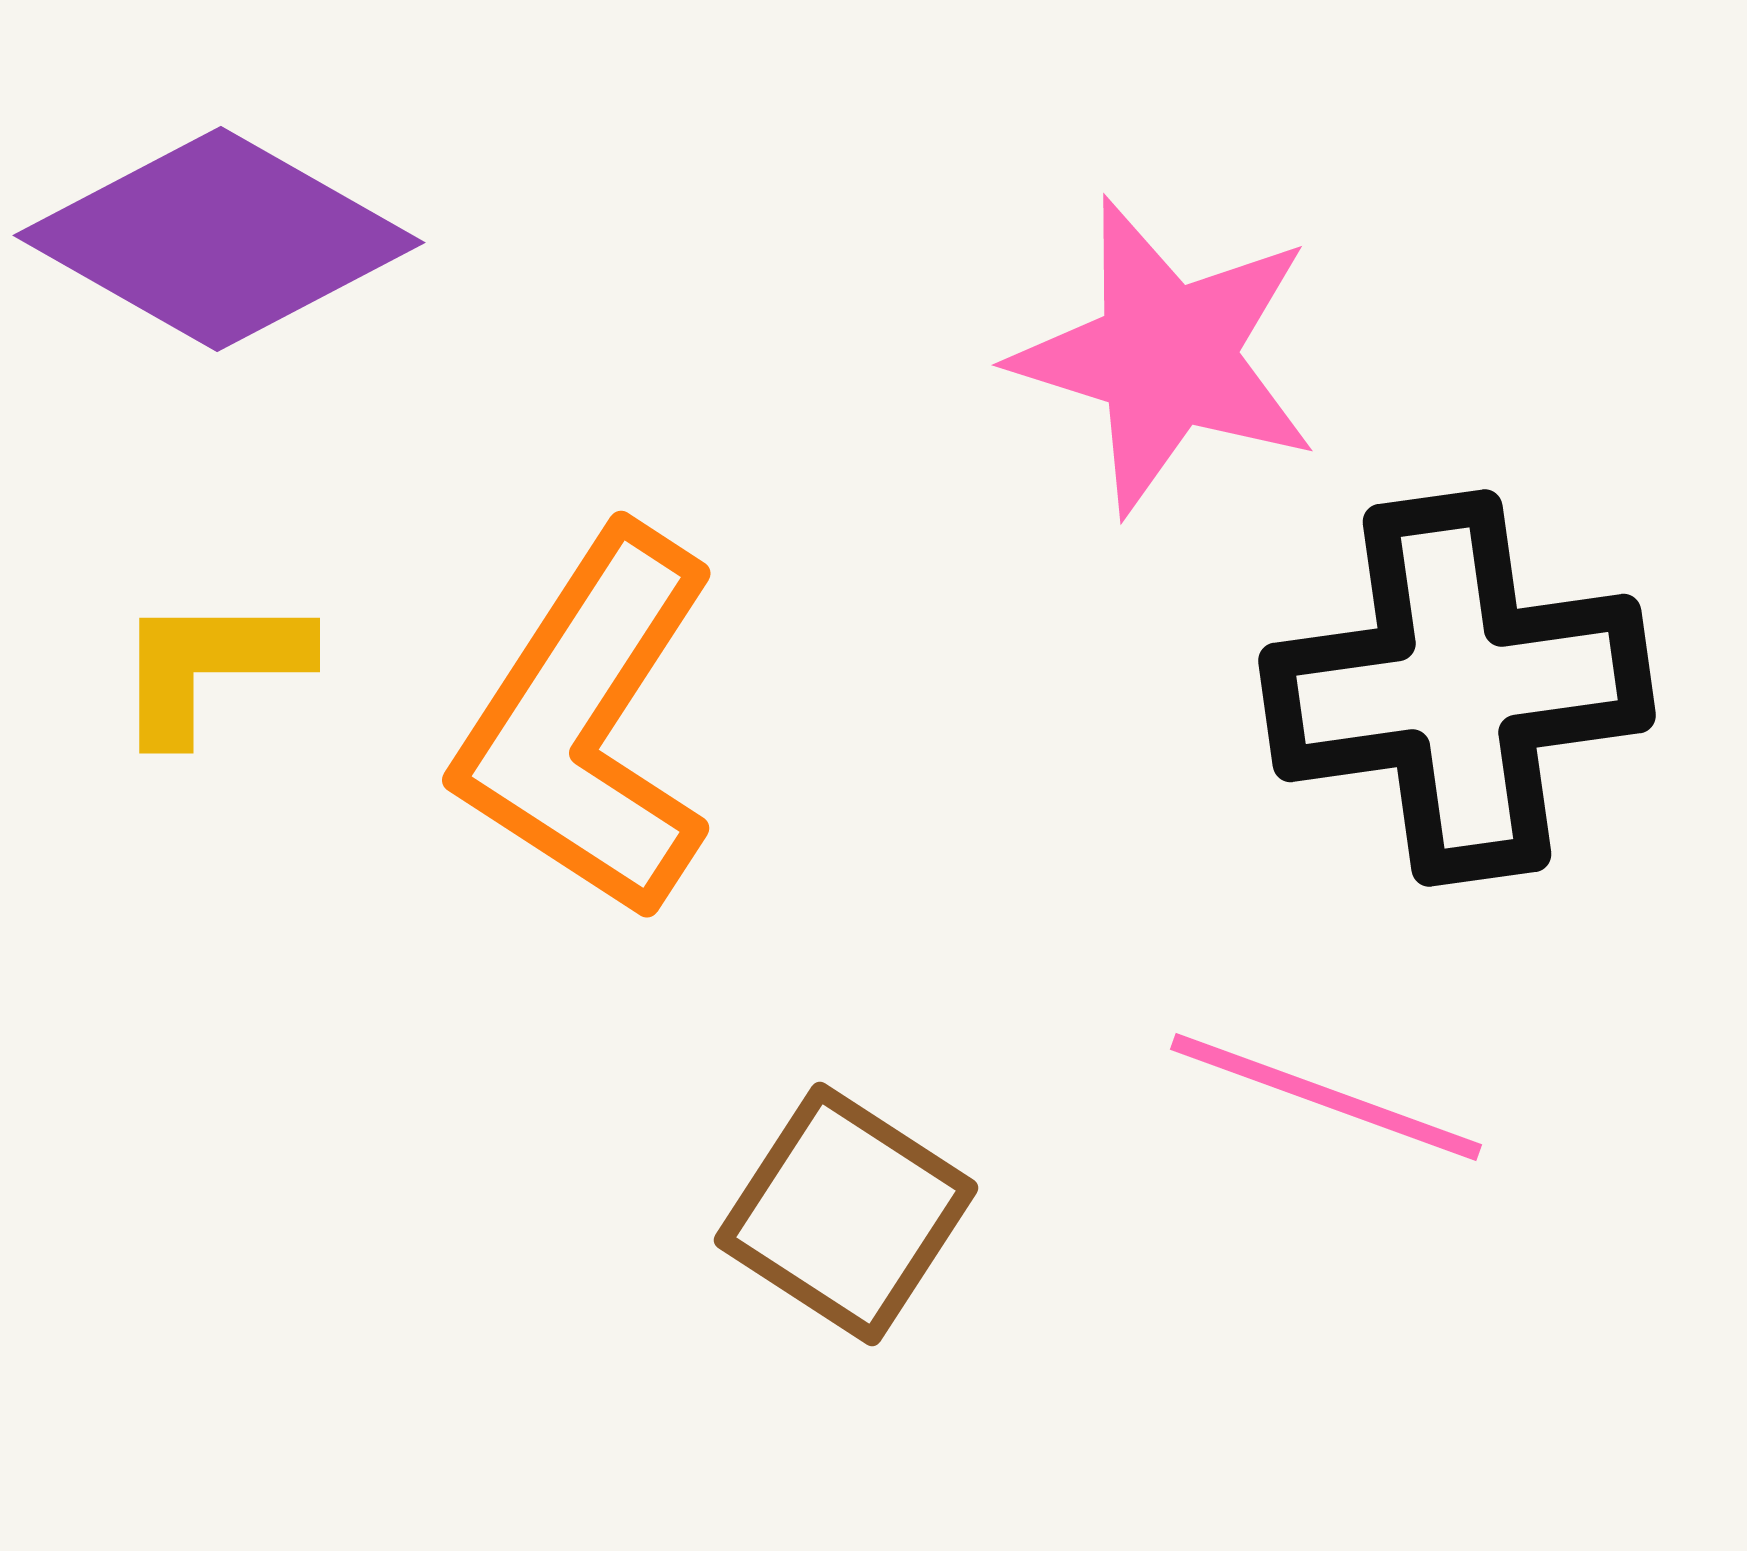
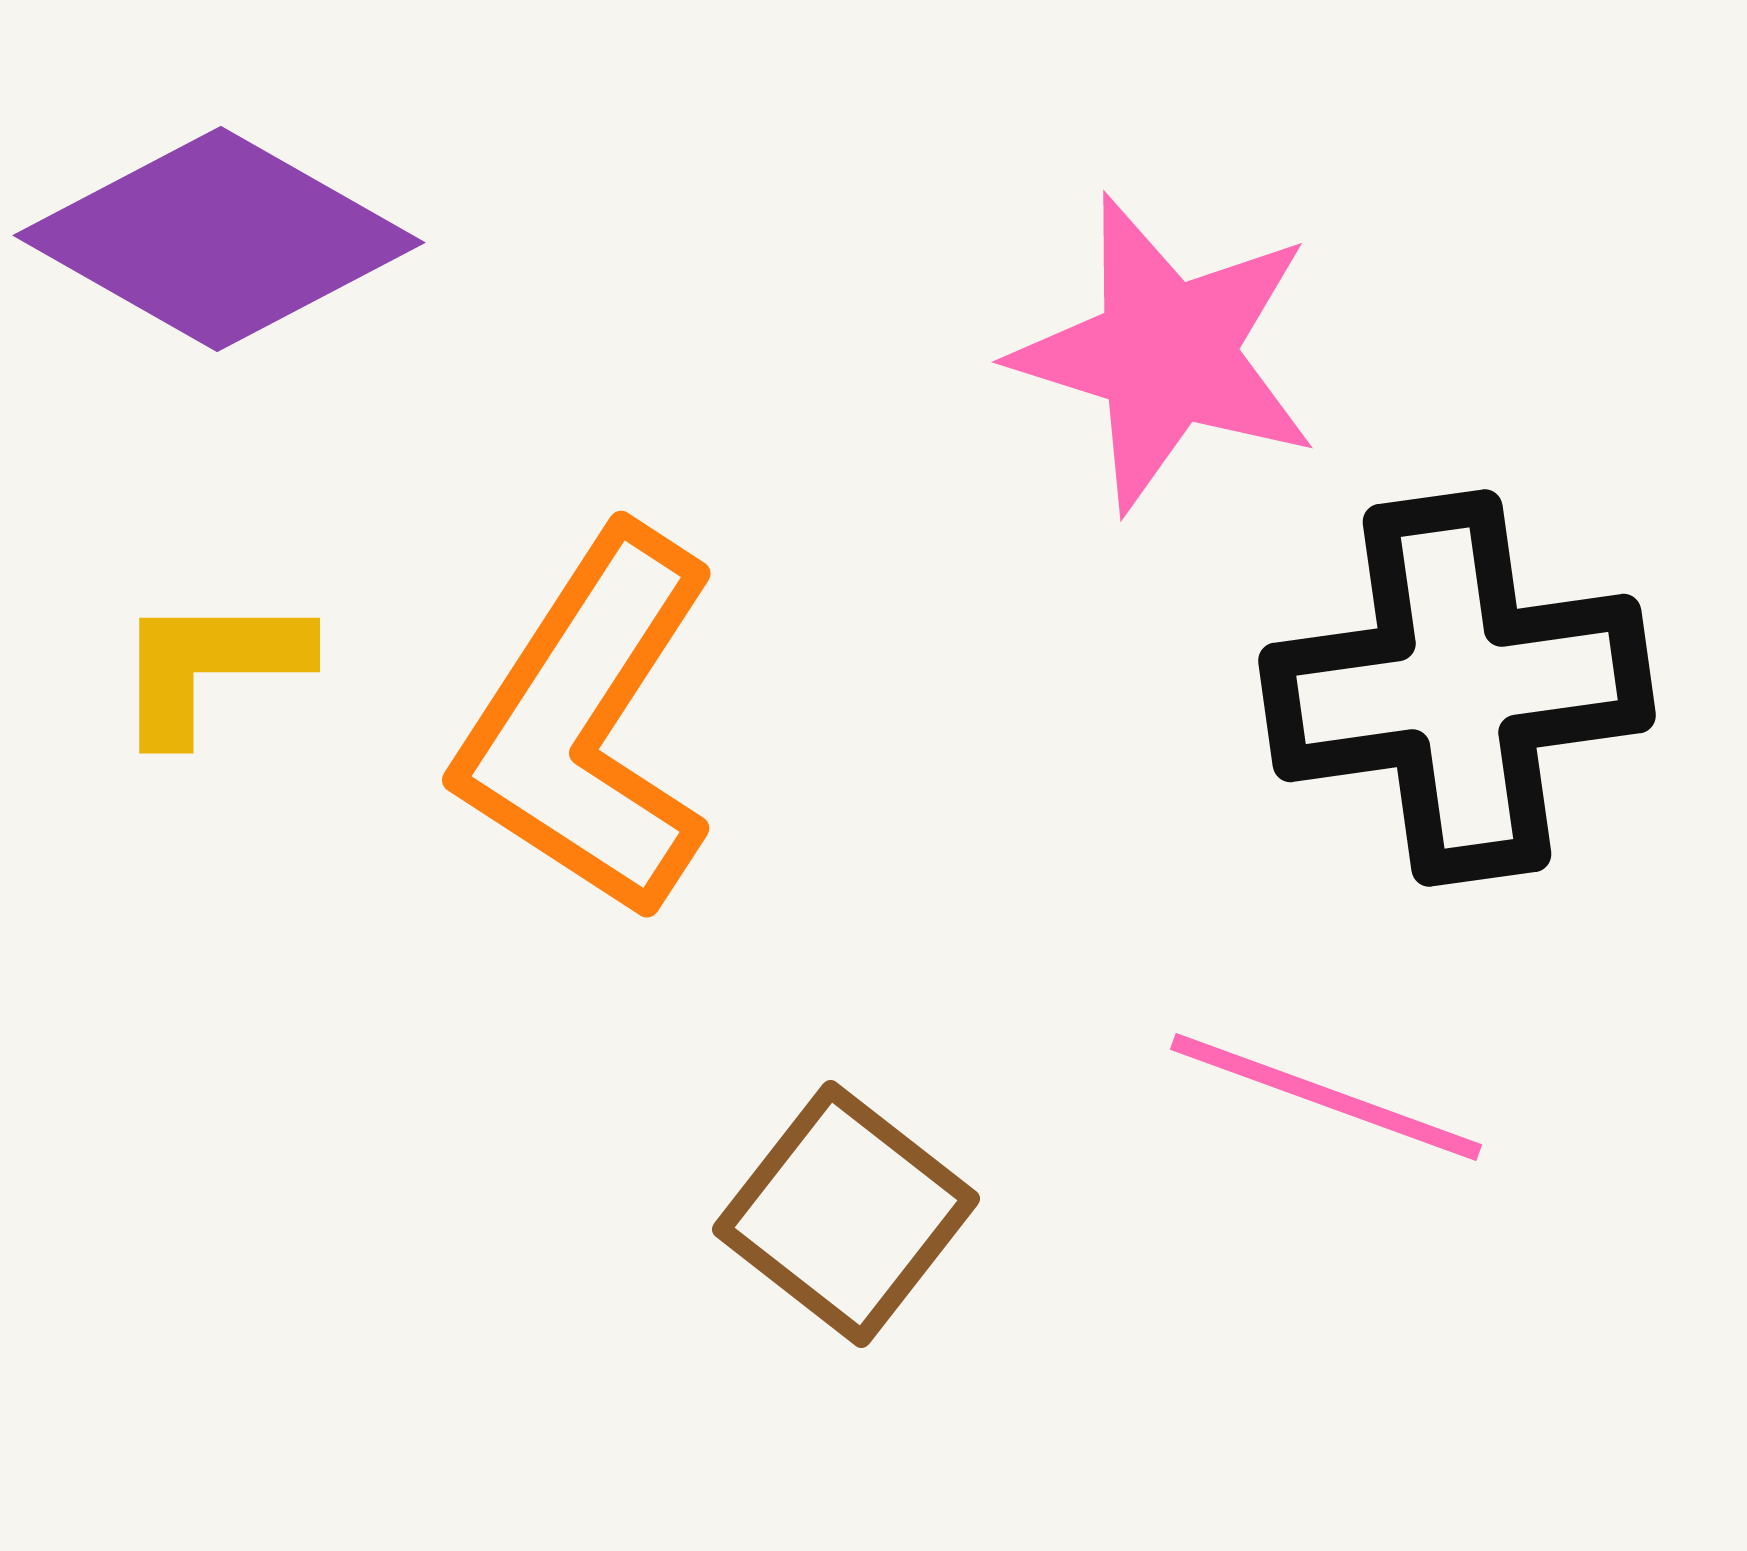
pink star: moved 3 px up
brown square: rotated 5 degrees clockwise
